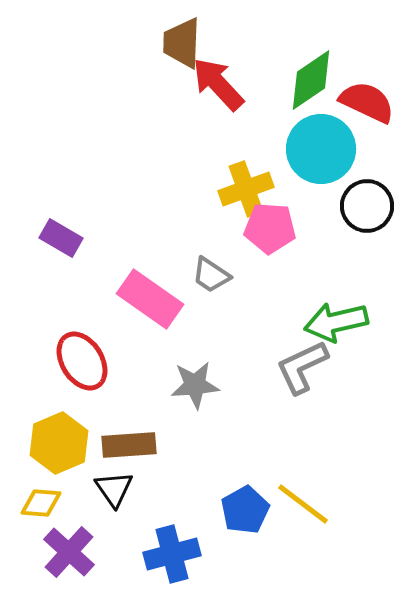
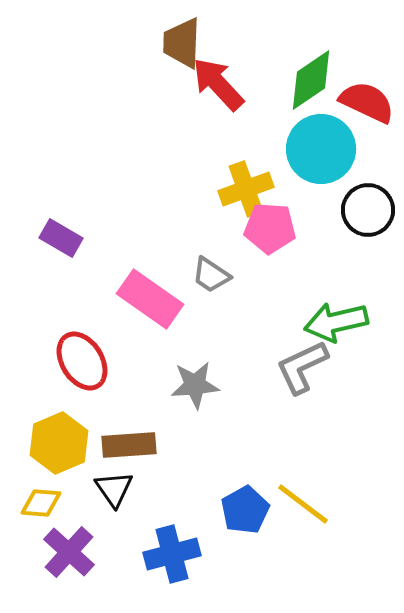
black circle: moved 1 px right, 4 px down
